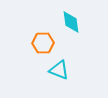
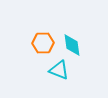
cyan diamond: moved 1 px right, 23 px down
